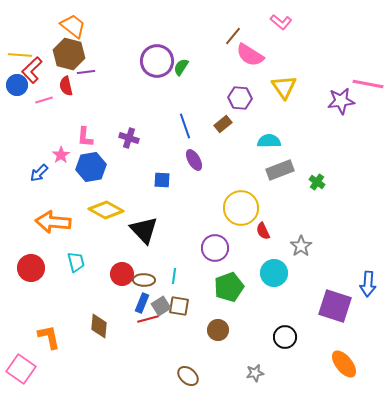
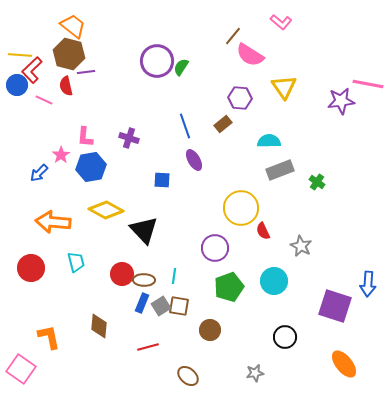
pink line at (44, 100): rotated 42 degrees clockwise
gray star at (301, 246): rotated 10 degrees counterclockwise
cyan circle at (274, 273): moved 8 px down
red line at (148, 319): moved 28 px down
brown circle at (218, 330): moved 8 px left
